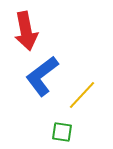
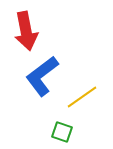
yellow line: moved 2 px down; rotated 12 degrees clockwise
green square: rotated 10 degrees clockwise
